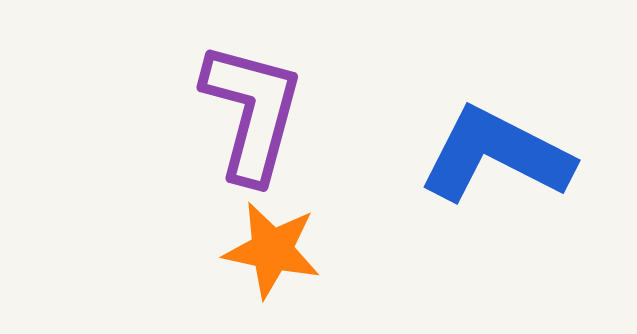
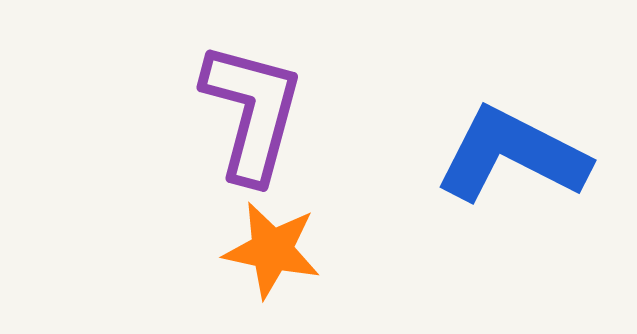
blue L-shape: moved 16 px right
